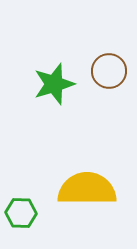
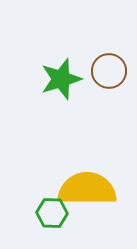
green star: moved 7 px right, 5 px up
green hexagon: moved 31 px right
